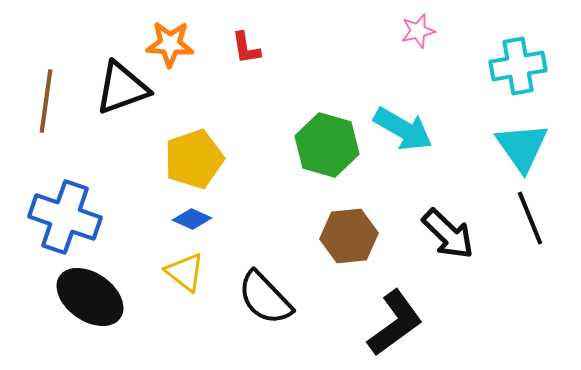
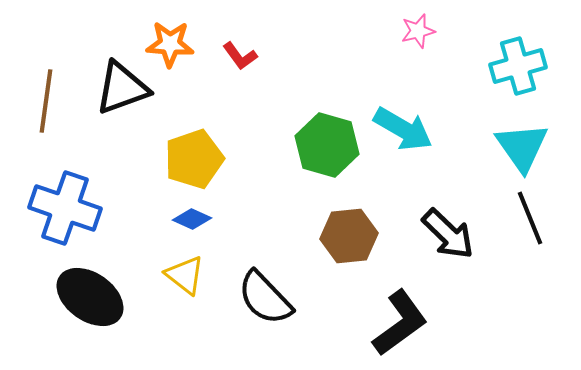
red L-shape: moved 6 px left, 8 px down; rotated 27 degrees counterclockwise
cyan cross: rotated 6 degrees counterclockwise
blue cross: moved 9 px up
yellow triangle: moved 3 px down
black L-shape: moved 5 px right
